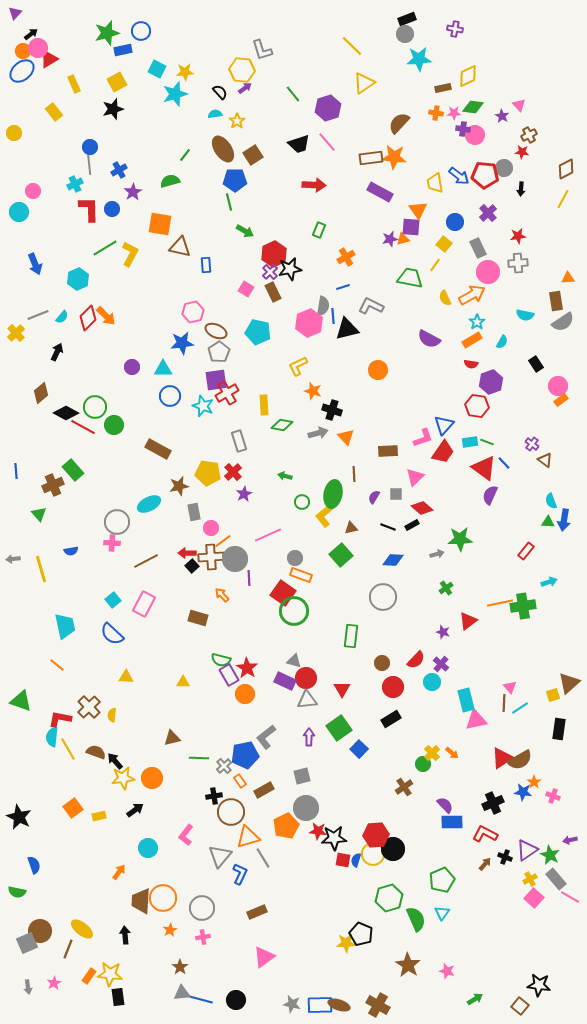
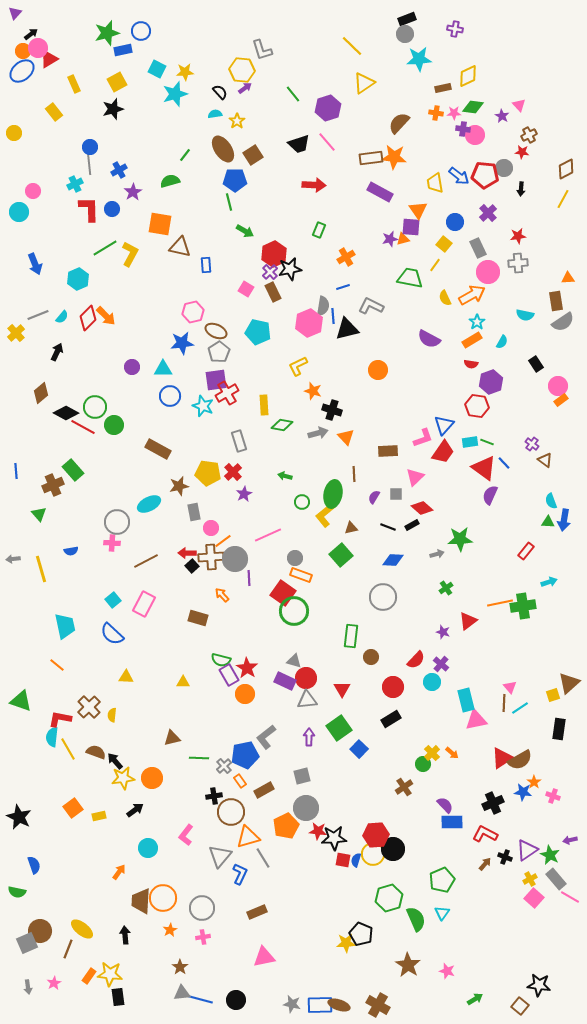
brown circle at (382, 663): moved 11 px left, 6 px up
pink triangle at (264, 957): rotated 25 degrees clockwise
